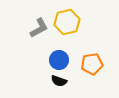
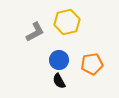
gray L-shape: moved 4 px left, 4 px down
black semicircle: rotated 42 degrees clockwise
